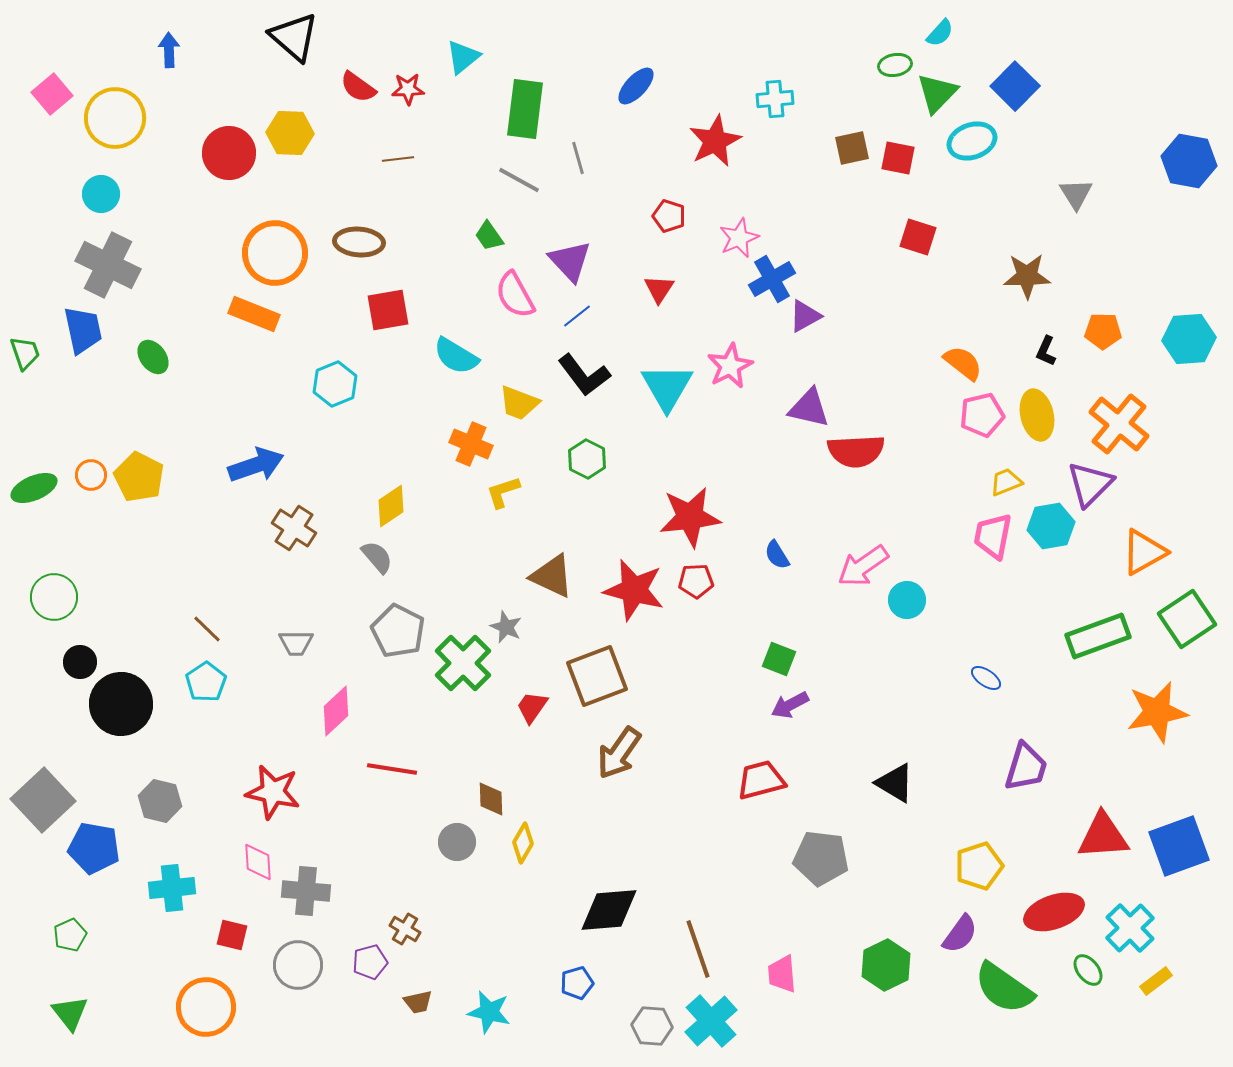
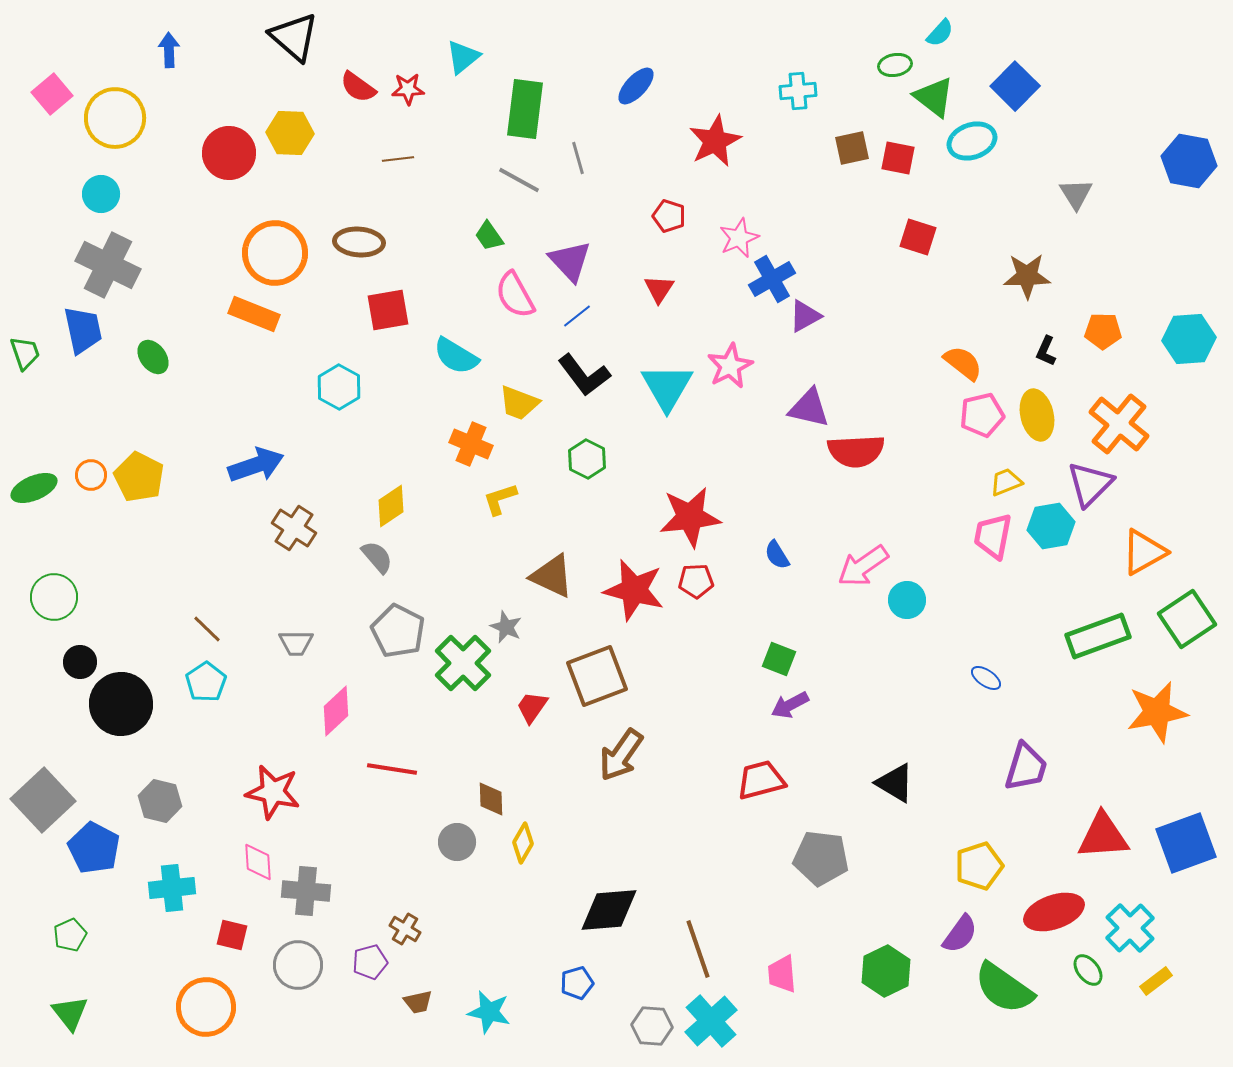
green triangle at (937, 93): moved 3 px left, 4 px down; rotated 36 degrees counterclockwise
cyan cross at (775, 99): moved 23 px right, 8 px up
cyan hexagon at (335, 384): moved 4 px right, 3 px down; rotated 9 degrees counterclockwise
yellow L-shape at (503, 492): moved 3 px left, 7 px down
brown arrow at (619, 753): moved 2 px right, 2 px down
blue square at (1179, 846): moved 7 px right, 3 px up
blue pentagon at (94, 848): rotated 18 degrees clockwise
green hexagon at (886, 965): moved 6 px down
